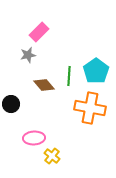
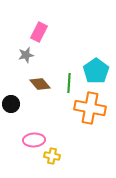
pink rectangle: rotated 18 degrees counterclockwise
gray star: moved 2 px left
green line: moved 7 px down
brown diamond: moved 4 px left, 1 px up
pink ellipse: moved 2 px down
yellow cross: rotated 28 degrees counterclockwise
